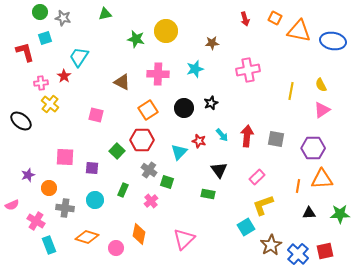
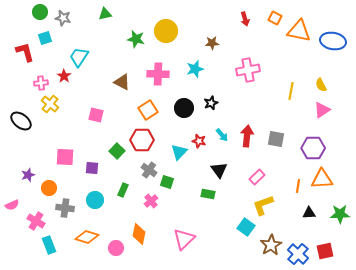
cyan square at (246, 227): rotated 24 degrees counterclockwise
